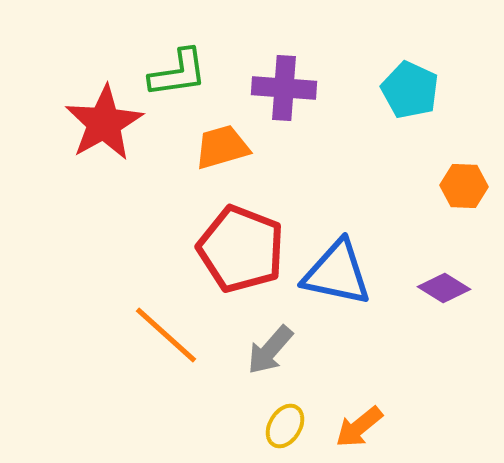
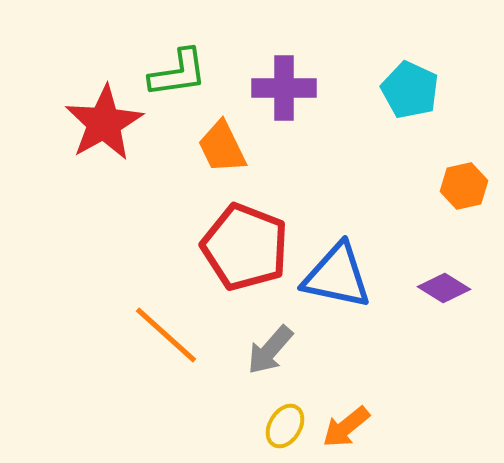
purple cross: rotated 4 degrees counterclockwise
orange trapezoid: rotated 100 degrees counterclockwise
orange hexagon: rotated 15 degrees counterclockwise
red pentagon: moved 4 px right, 2 px up
blue triangle: moved 3 px down
orange arrow: moved 13 px left
